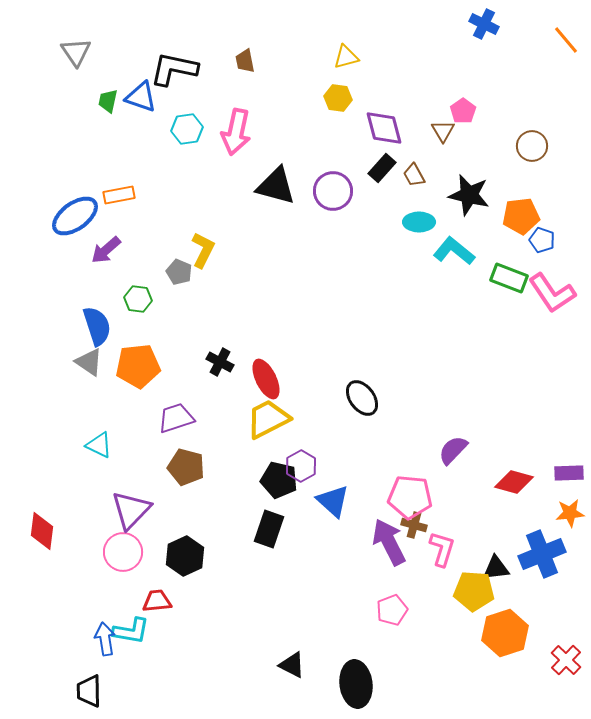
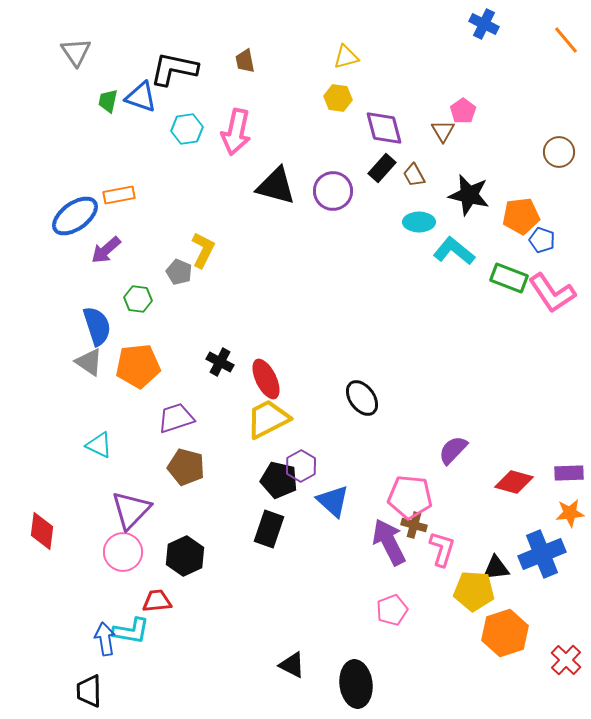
brown circle at (532, 146): moved 27 px right, 6 px down
